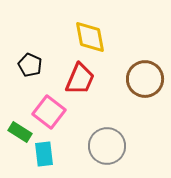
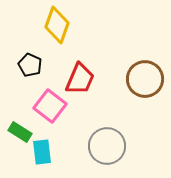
yellow diamond: moved 33 px left, 12 px up; rotated 30 degrees clockwise
pink square: moved 1 px right, 6 px up
cyan rectangle: moved 2 px left, 2 px up
